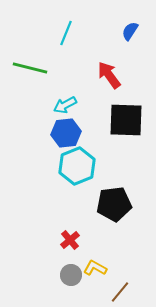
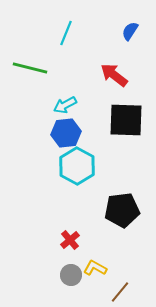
red arrow: moved 5 px right; rotated 16 degrees counterclockwise
cyan hexagon: rotated 9 degrees counterclockwise
black pentagon: moved 8 px right, 6 px down
